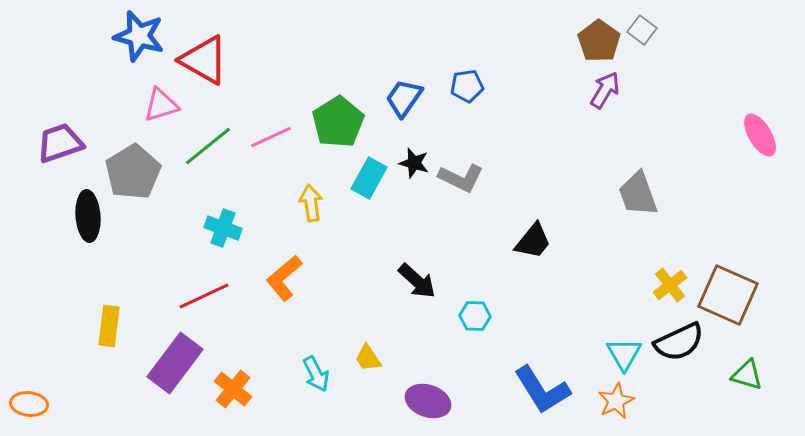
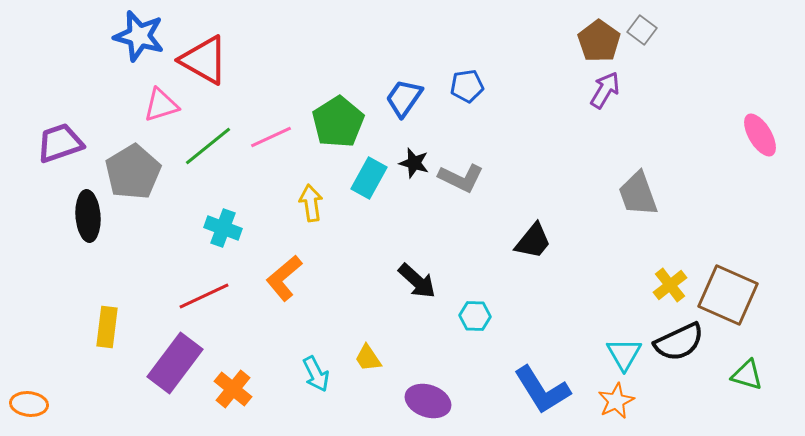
yellow rectangle: moved 2 px left, 1 px down
